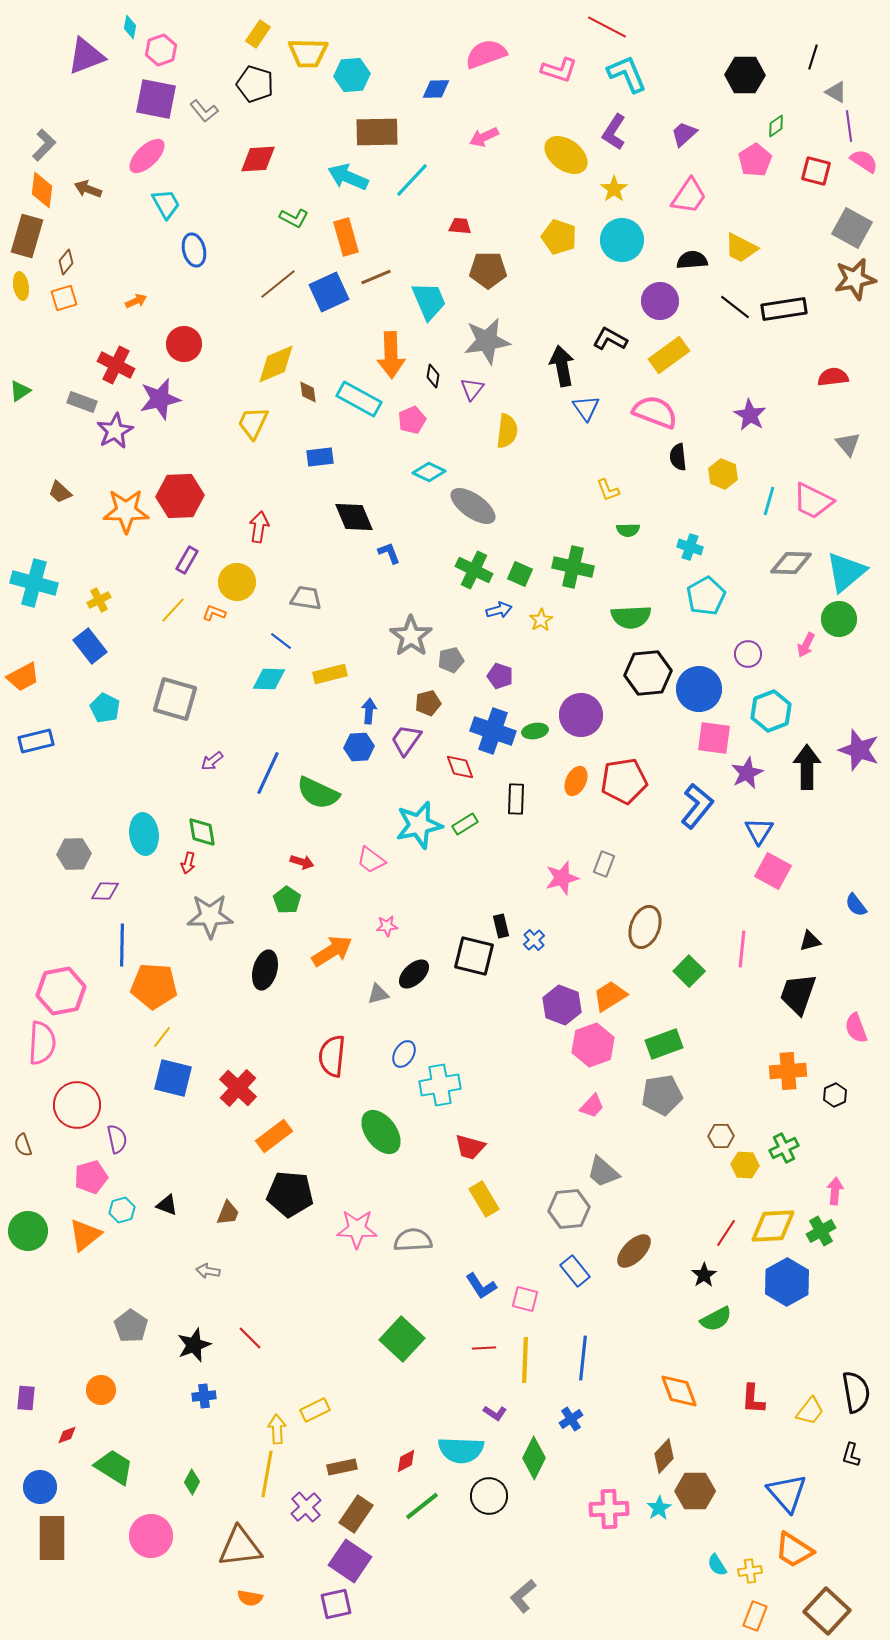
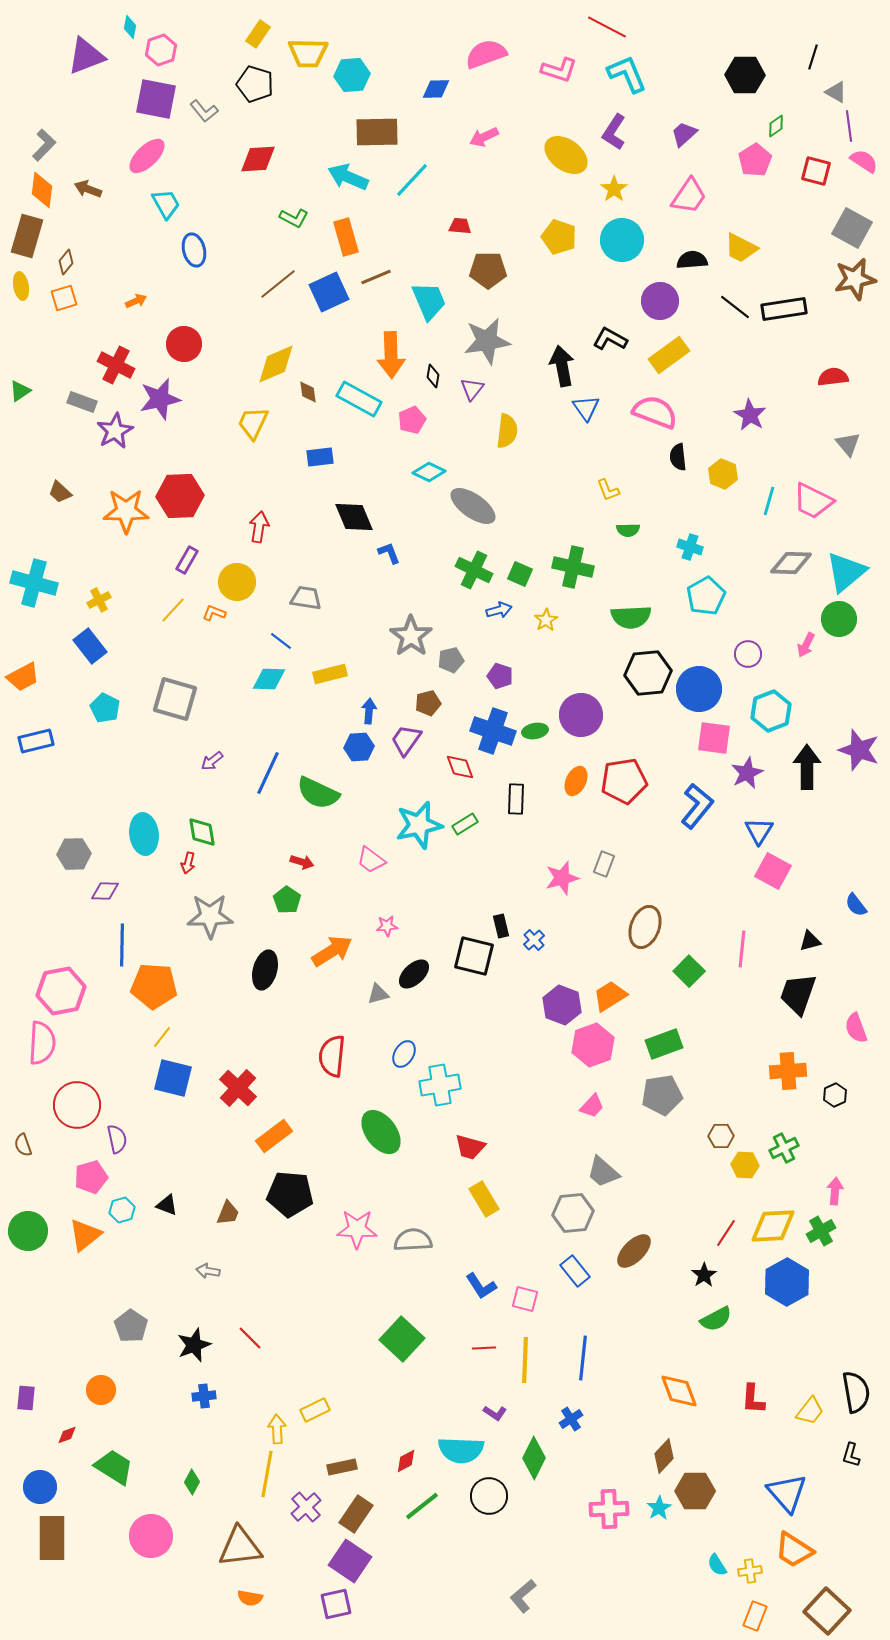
yellow star at (541, 620): moved 5 px right
gray hexagon at (569, 1209): moved 4 px right, 4 px down
